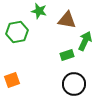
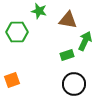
brown triangle: moved 1 px right
green hexagon: rotated 10 degrees clockwise
